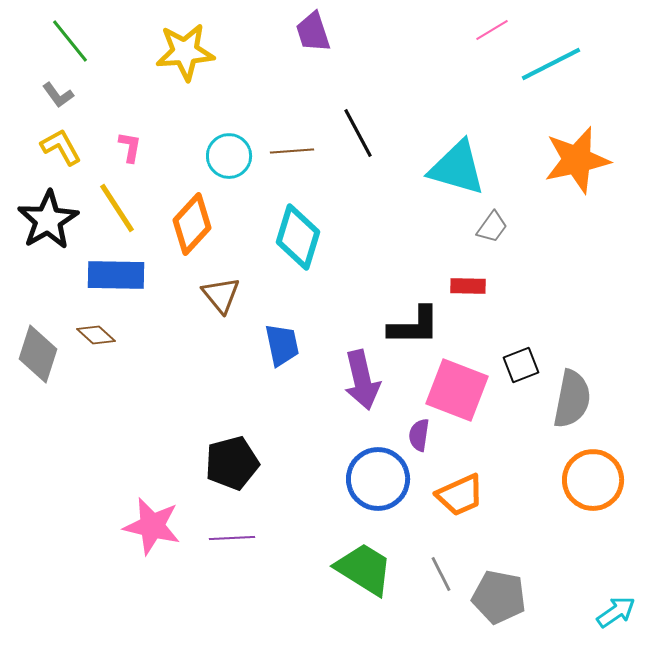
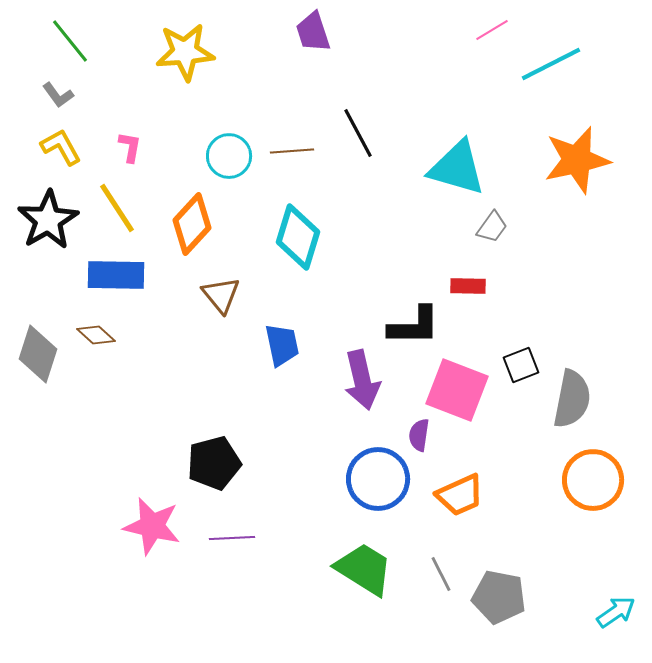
black pentagon: moved 18 px left
